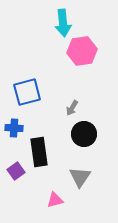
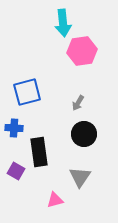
gray arrow: moved 6 px right, 5 px up
purple square: rotated 24 degrees counterclockwise
